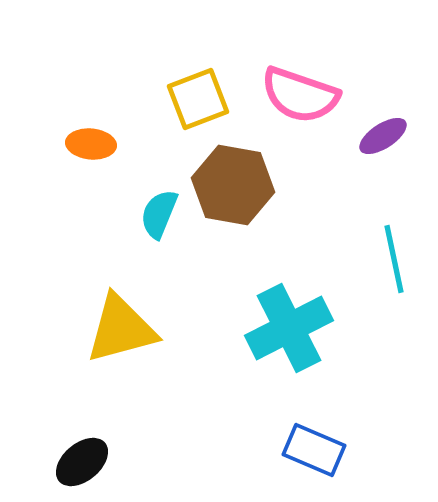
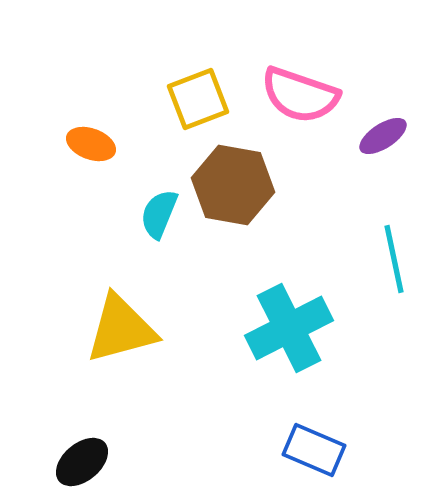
orange ellipse: rotated 15 degrees clockwise
